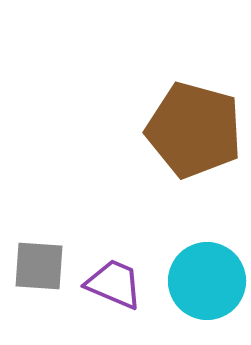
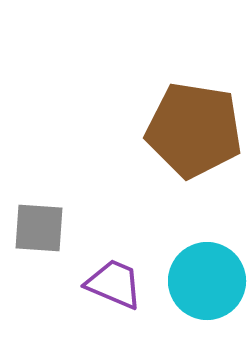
brown pentagon: rotated 6 degrees counterclockwise
gray square: moved 38 px up
